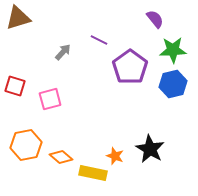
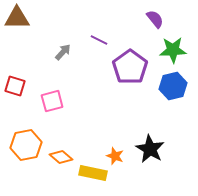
brown triangle: moved 1 px left; rotated 16 degrees clockwise
blue hexagon: moved 2 px down
pink square: moved 2 px right, 2 px down
